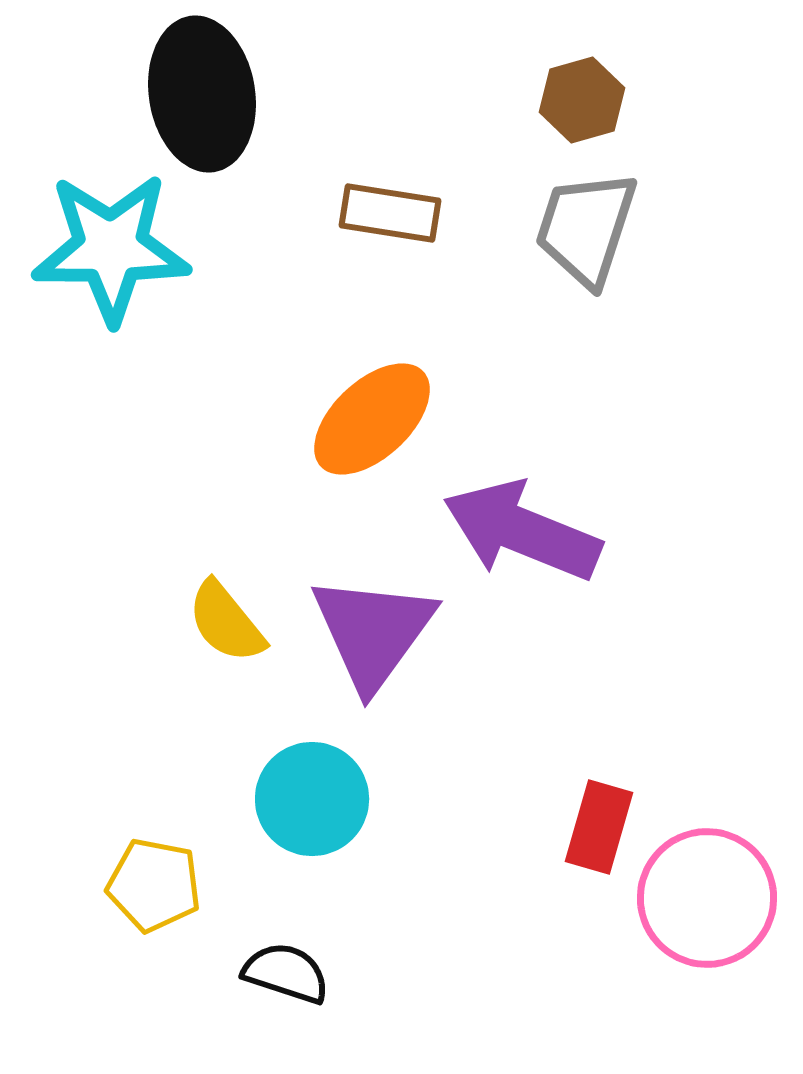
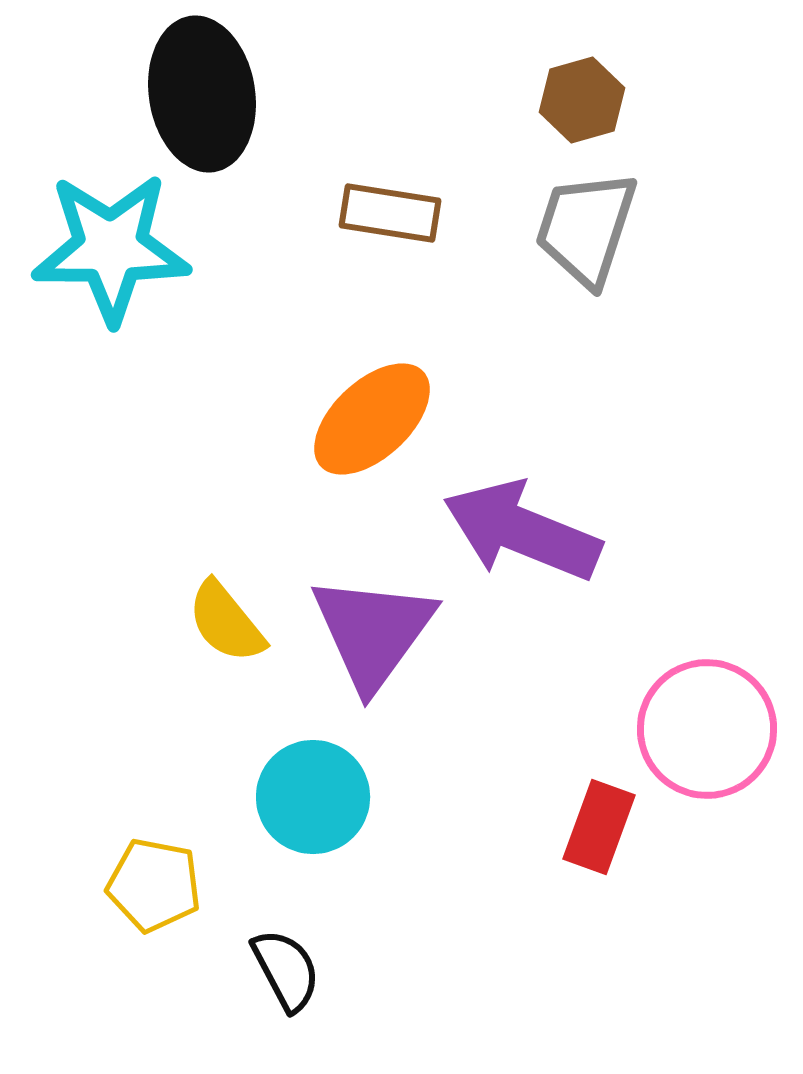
cyan circle: moved 1 px right, 2 px up
red rectangle: rotated 4 degrees clockwise
pink circle: moved 169 px up
black semicircle: moved 3 px up; rotated 44 degrees clockwise
